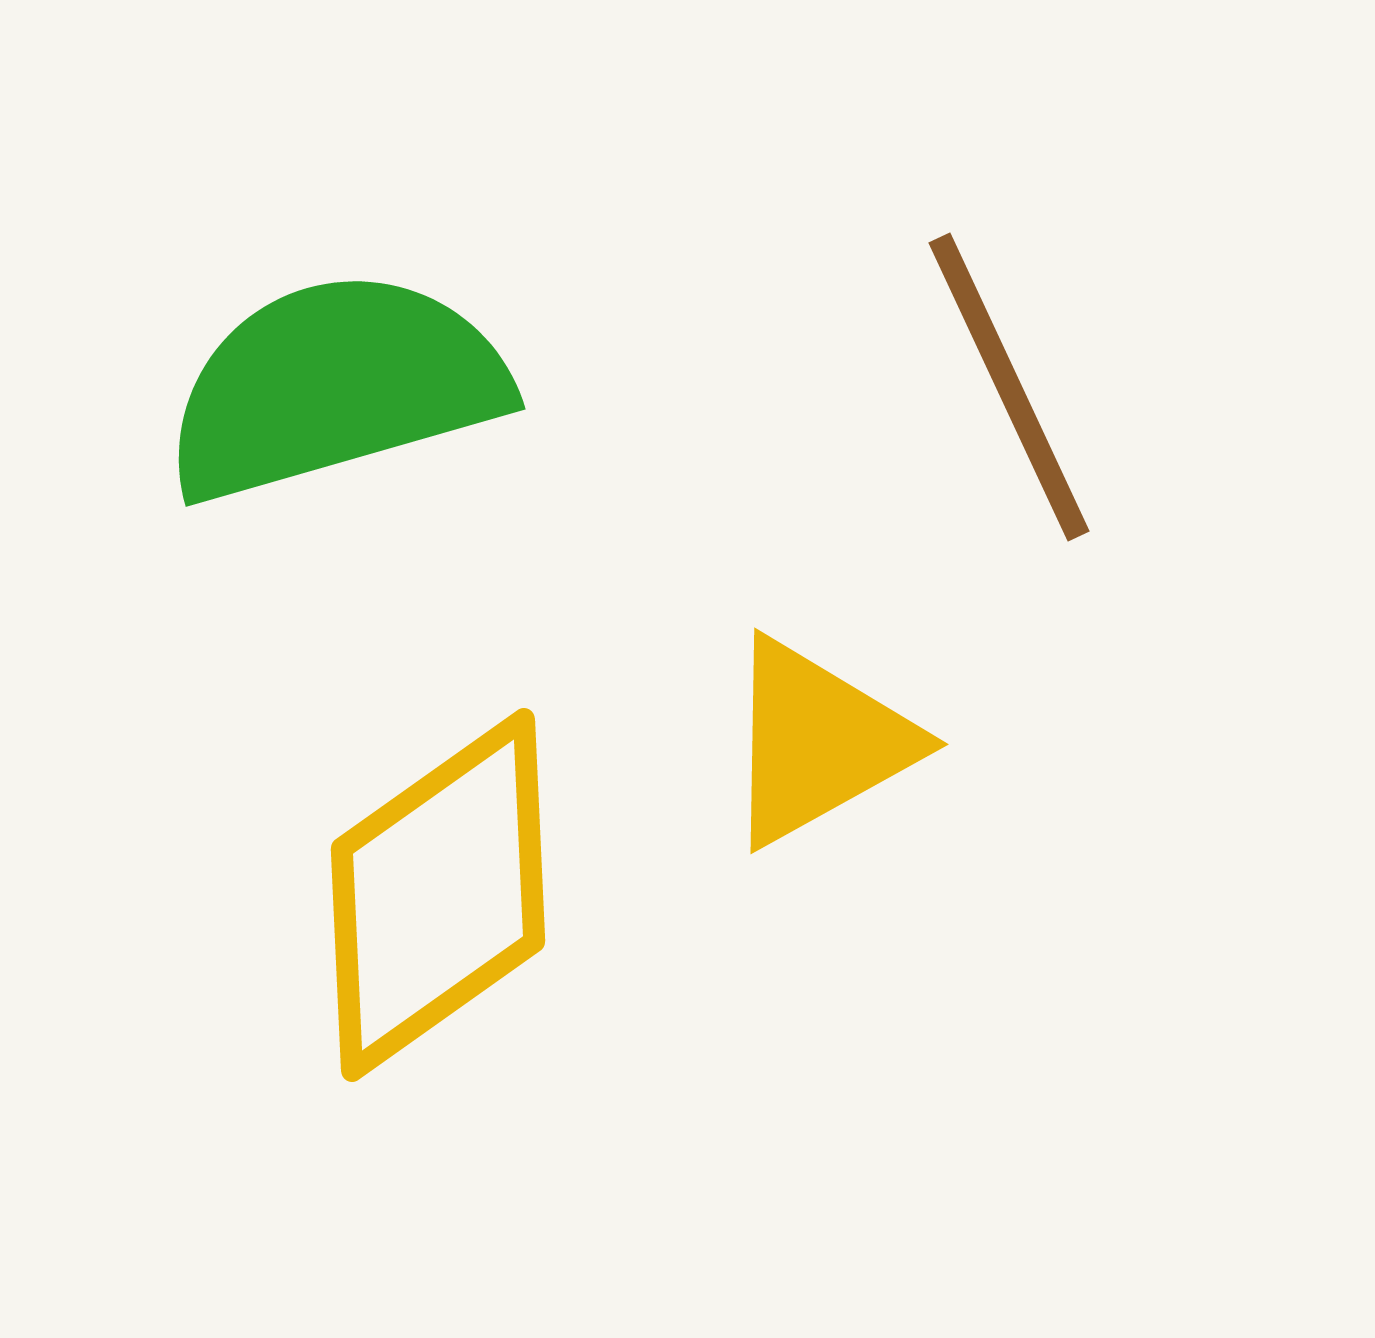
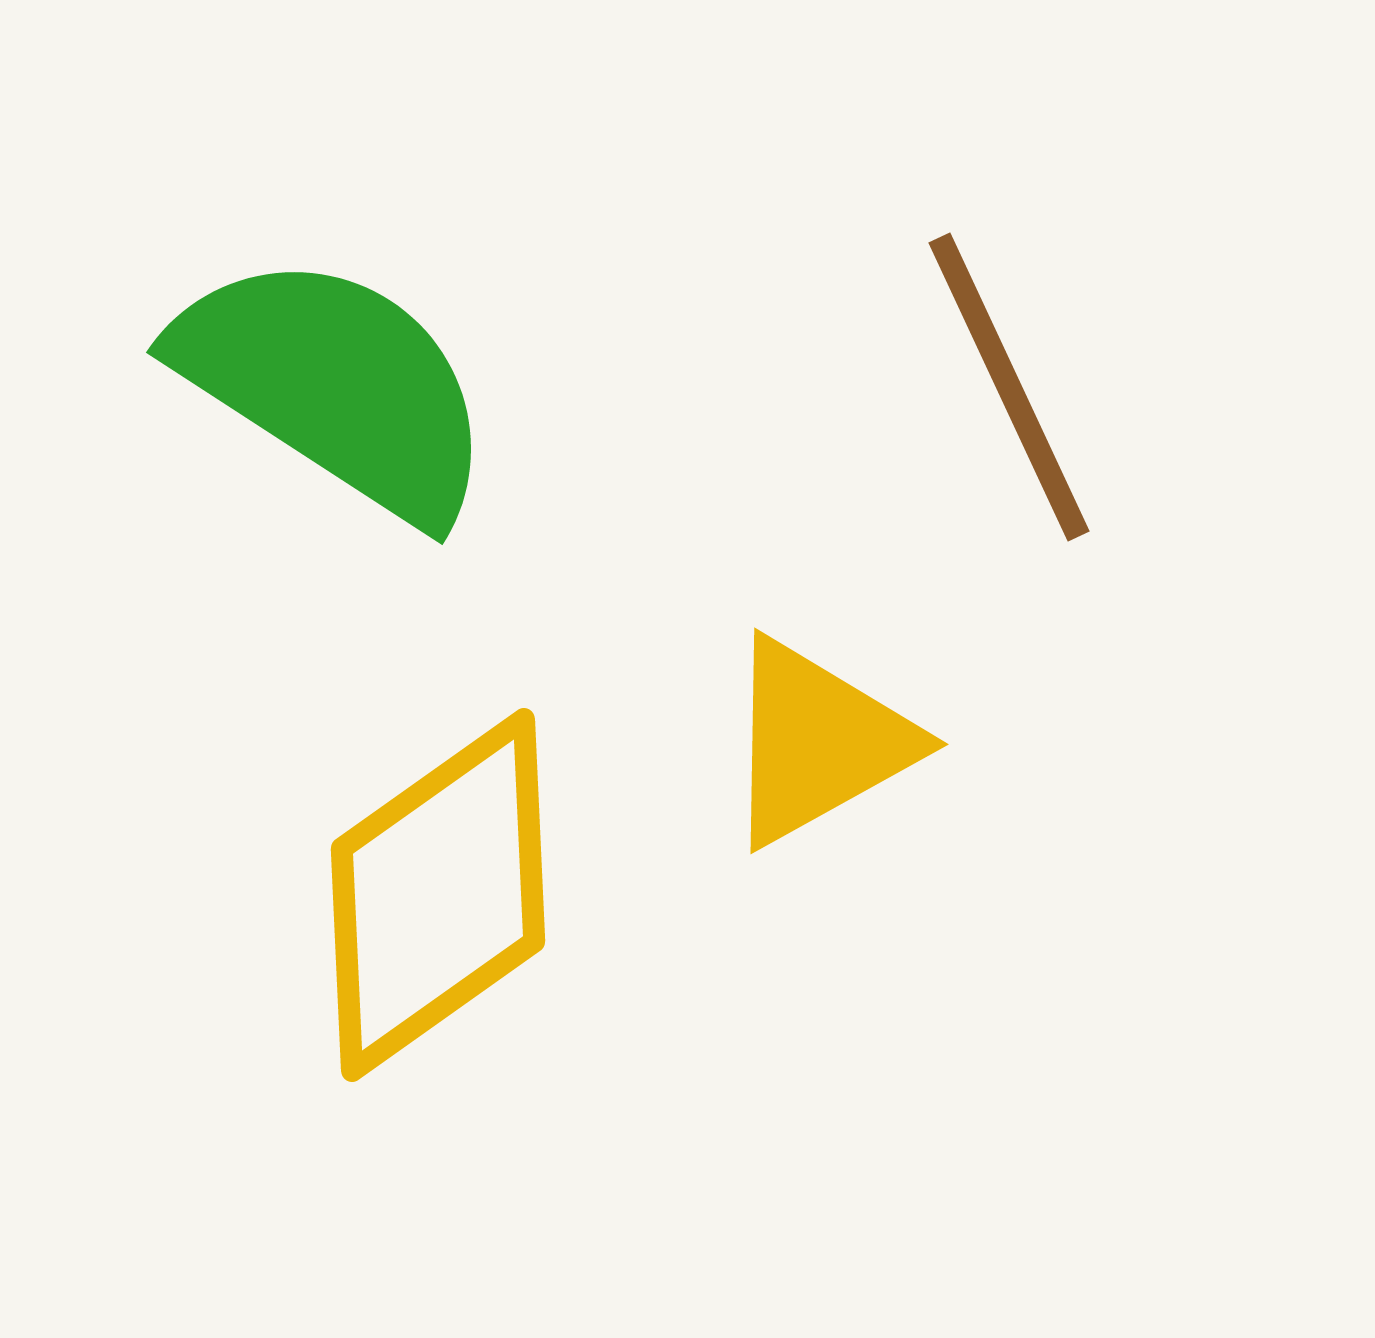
green semicircle: rotated 49 degrees clockwise
